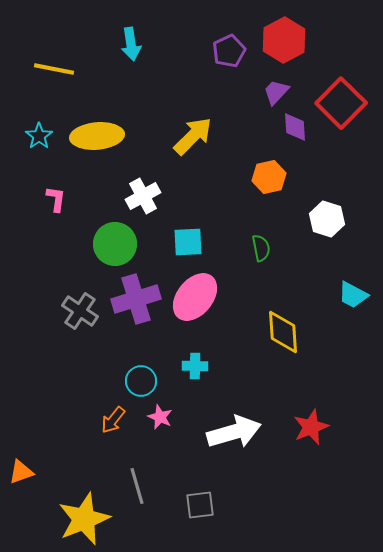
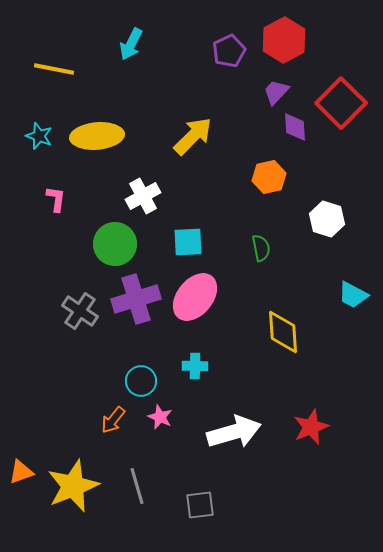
cyan arrow: rotated 36 degrees clockwise
cyan star: rotated 16 degrees counterclockwise
yellow star: moved 11 px left, 33 px up
